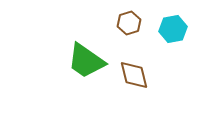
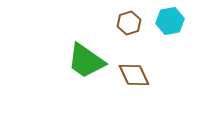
cyan hexagon: moved 3 px left, 8 px up
brown diamond: rotated 12 degrees counterclockwise
